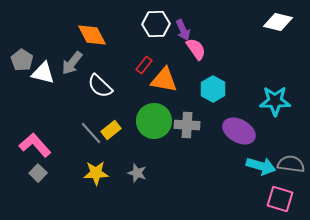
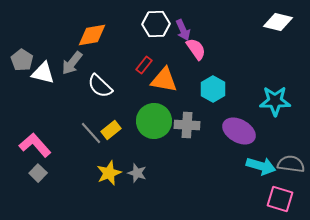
orange diamond: rotated 72 degrees counterclockwise
yellow star: moved 13 px right; rotated 20 degrees counterclockwise
